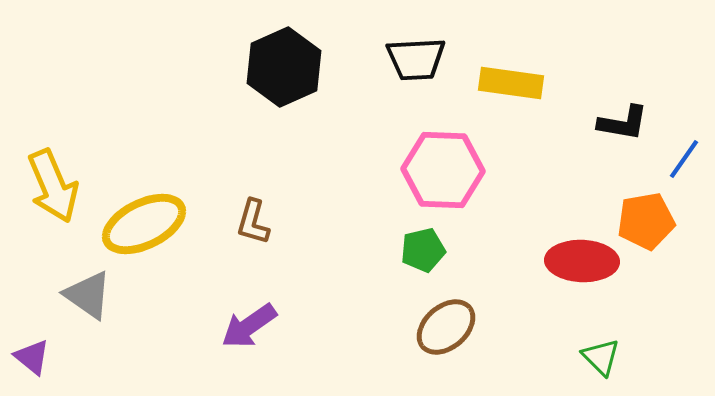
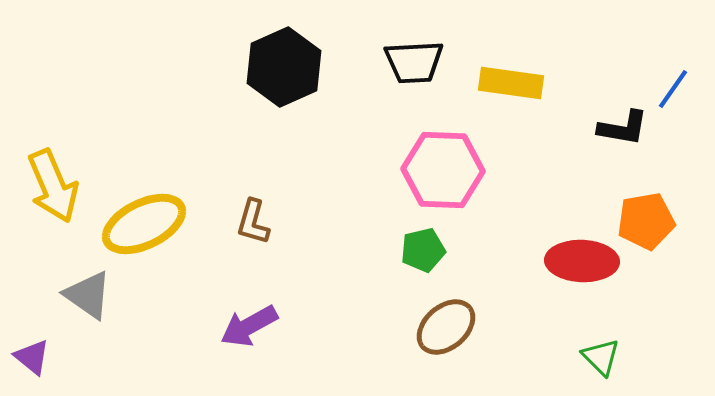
black trapezoid: moved 2 px left, 3 px down
black L-shape: moved 5 px down
blue line: moved 11 px left, 70 px up
purple arrow: rotated 6 degrees clockwise
